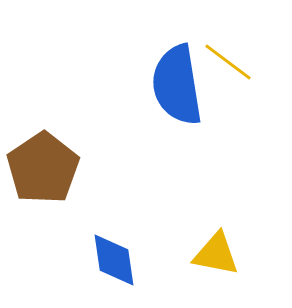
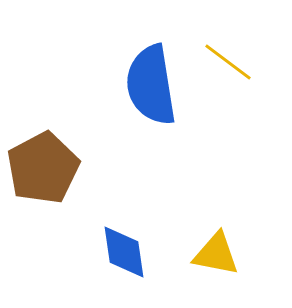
blue semicircle: moved 26 px left
brown pentagon: rotated 6 degrees clockwise
blue diamond: moved 10 px right, 8 px up
